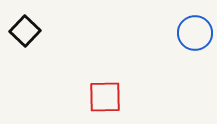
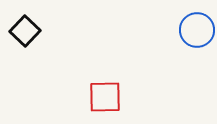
blue circle: moved 2 px right, 3 px up
